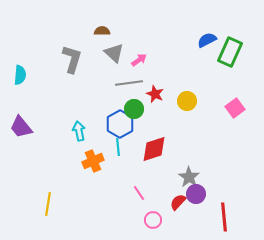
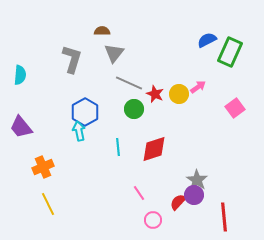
gray triangle: rotated 25 degrees clockwise
pink arrow: moved 59 px right, 27 px down
gray line: rotated 32 degrees clockwise
yellow circle: moved 8 px left, 7 px up
blue hexagon: moved 35 px left, 12 px up
orange cross: moved 50 px left, 6 px down
gray star: moved 8 px right, 3 px down
purple circle: moved 2 px left, 1 px down
yellow line: rotated 35 degrees counterclockwise
